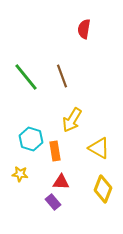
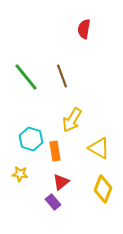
red triangle: rotated 42 degrees counterclockwise
